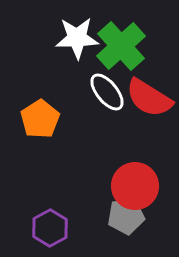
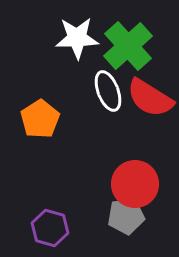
green cross: moved 7 px right
white ellipse: moved 1 px right, 1 px up; rotated 18 degrees clockwise
red semicircle: moved 1 px right
red circle: moved 2 px up
purple hexagon: rotated 15 degrees counterclockwise
